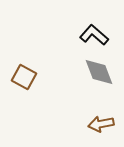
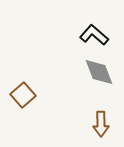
brown square: moved 1 px left, 18 px down; rotated 20 degrees clockwise
brown arrow: rotated 80 degrees counterclockwise
